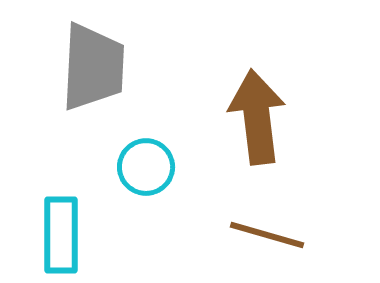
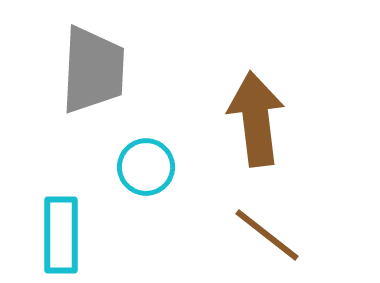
gray trapezoid: moved 3 px down
brown arrow: moved 1 px left, 2 px down
brown line: rotated 22 degrees clockwise
